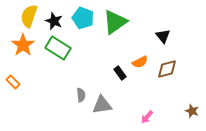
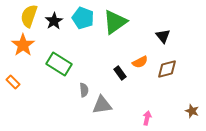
black star: rotated 18 degrees clockwise
green rectangle: moved 1 px right, 16 px down
gray semicircle: moved 3 px right, 5 px up
pink arrow: moved 1 px down; rotated 152 degrees clockwise
